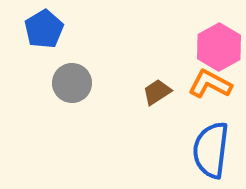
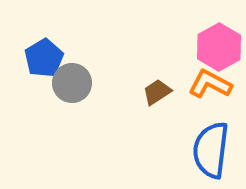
blue pentagon: moved 29 px down
